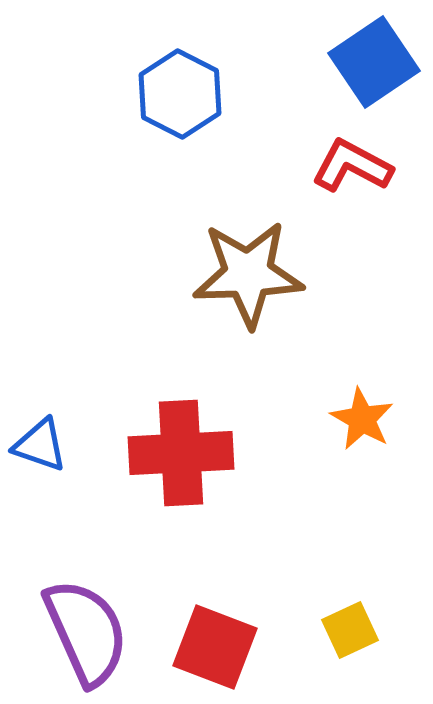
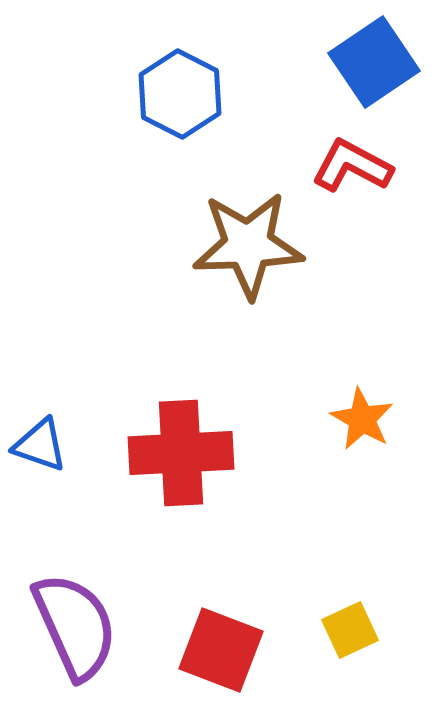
brown star: moved 29 px up
purple semicircle: moved 11 px left, 6 px up
red square: moved 6 px right, 3 px down
